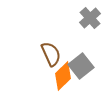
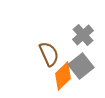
gray cross: moved 7 px left, 17 px down
brown semicircle: moved 2 px left
